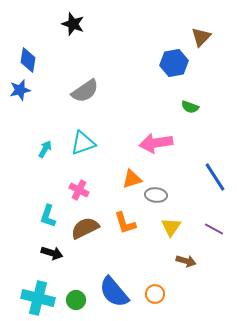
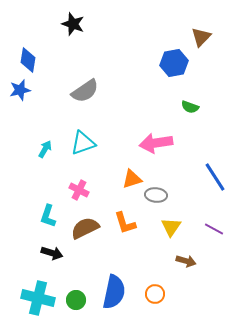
blue semicircle: rotated 128 degrees counterclockwise
